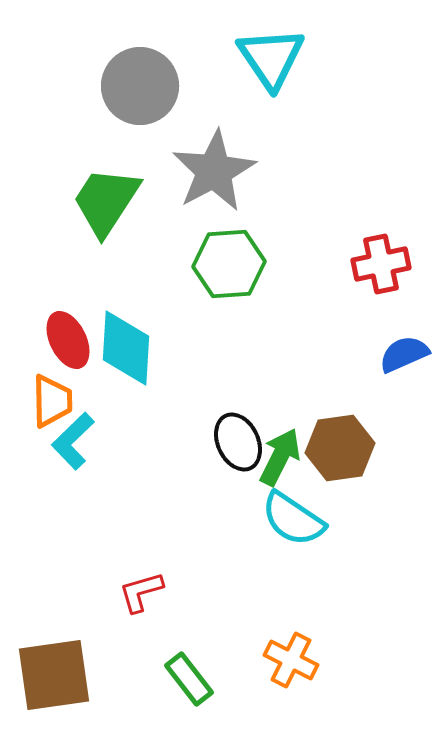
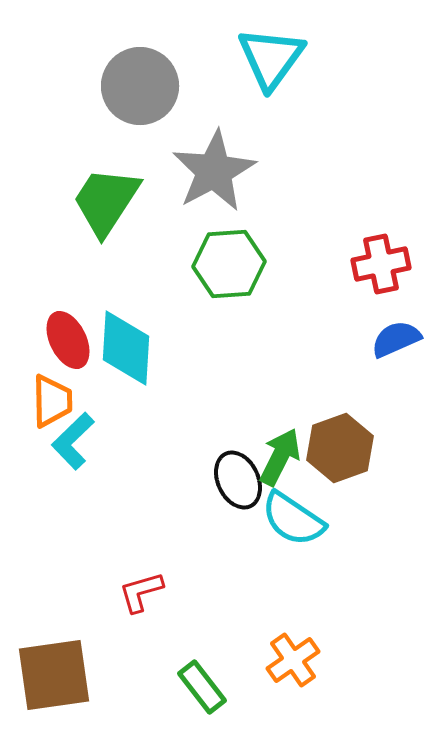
cyan triangle: rotated 10 degrees clockwise
blue semicircle: moved 8 px left, 15 px up
black ellipse: moved 38 px down
brown hexagon: rotated 12 degrees counterclockwise
orange cross: moved 2 px right; rotated 28 degrees clockwise
green rectangle: moved 13 px right, 8 px down
